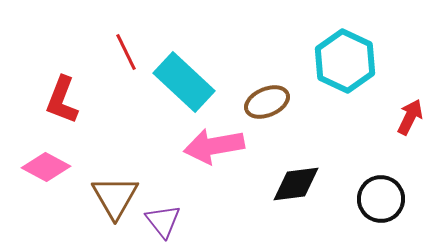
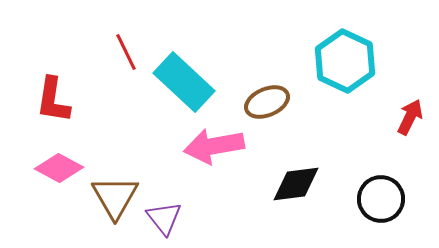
red L-shape: moved 9 px left; rotated 12 degrees counterclockwise
pink diamond: moved 13 px right, 1 px down
purple triangle: moved 1 px right, 3 px up
